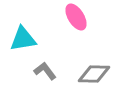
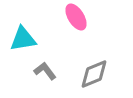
gray diamond: rotated 24 degrees counterclockwise
